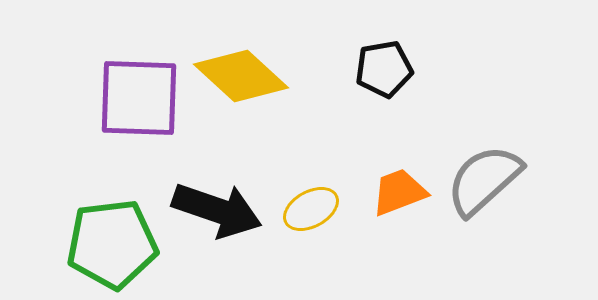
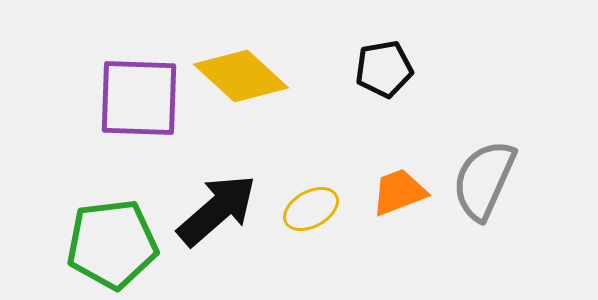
gray semicircle: rotated 24 degrees counterclockwise
black arrow: rotated 60 degrees counterclockwise
